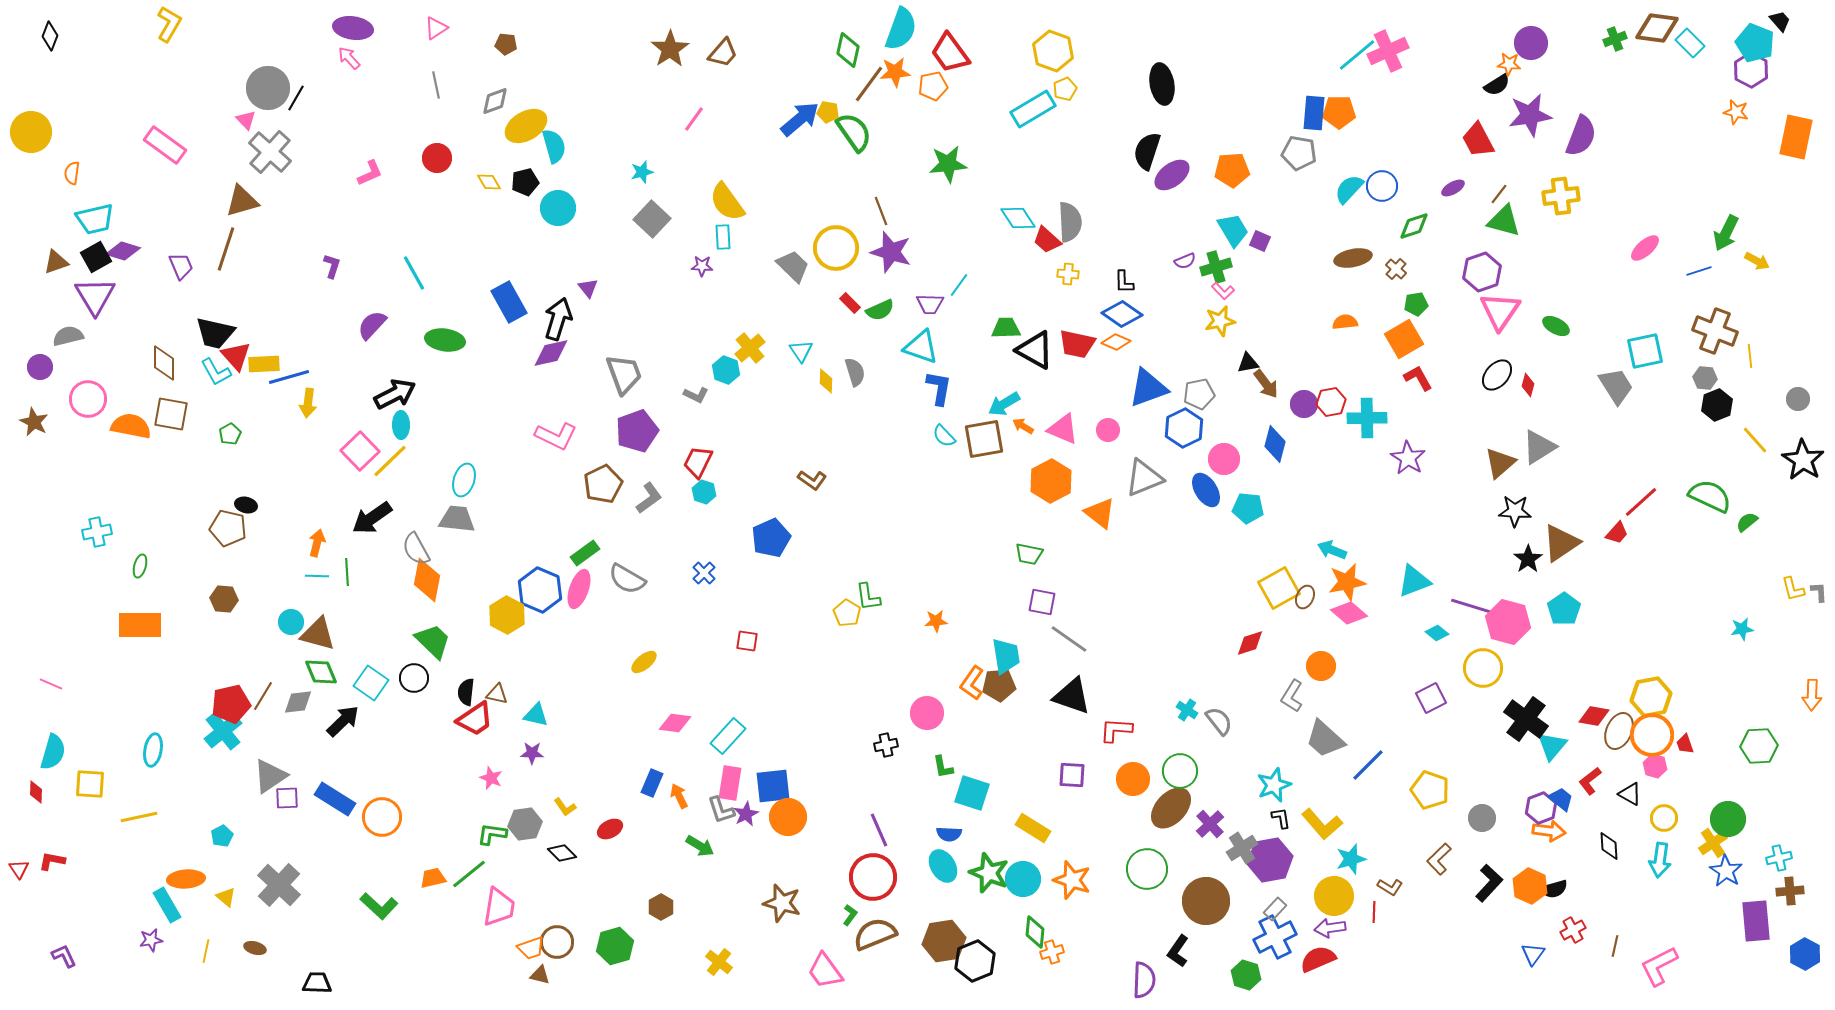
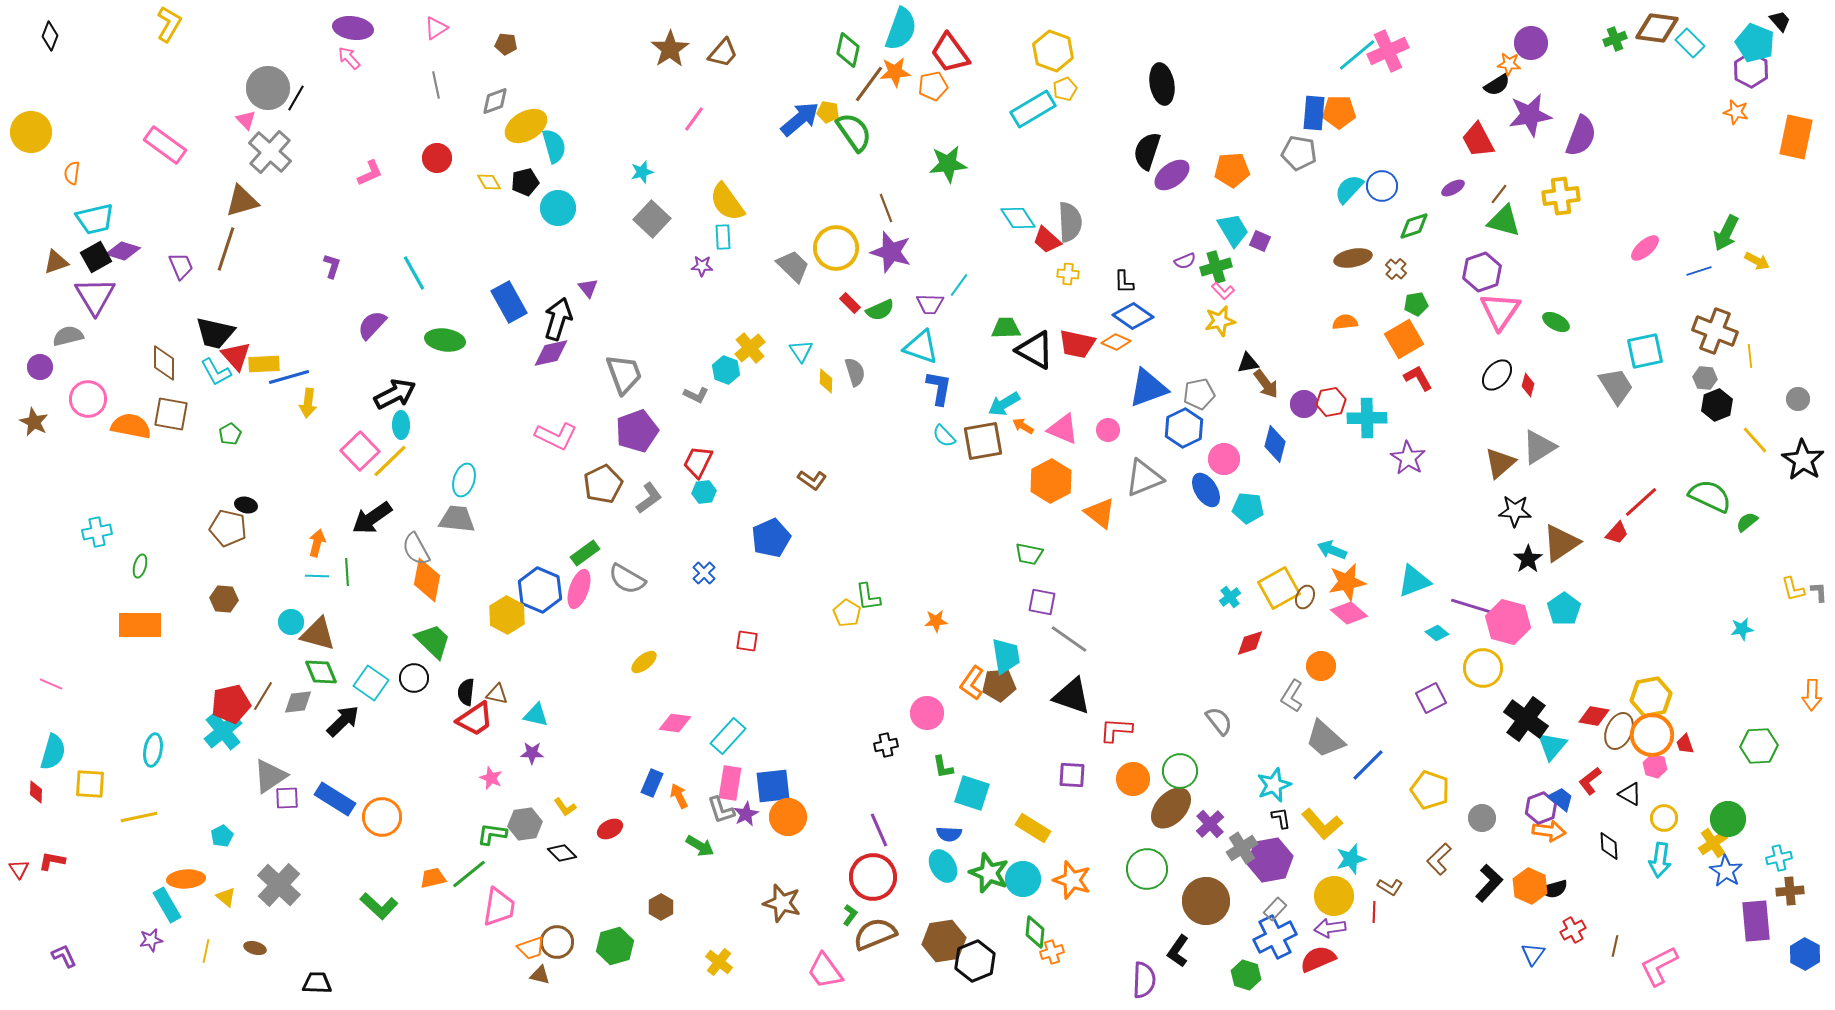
brown line at (881, 211): moved 5 px right, 3 px up
blue diamond at (1122, 314): moved 11 px right, 2 px down
green ellipse at (1556, 326): moved 4 px up
brown square at (984, 439): moved 1 px left, 2 px down
cyan hexagon at (704, 492): rotated 25 degrees counterclockwise
cyan cross at (1187, 710): moved 43 px right, 113 px up; rotated 20 degrees clockwise
